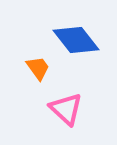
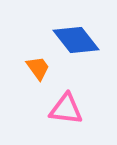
pink triangle: rotated 36 degrees counterclockwise
